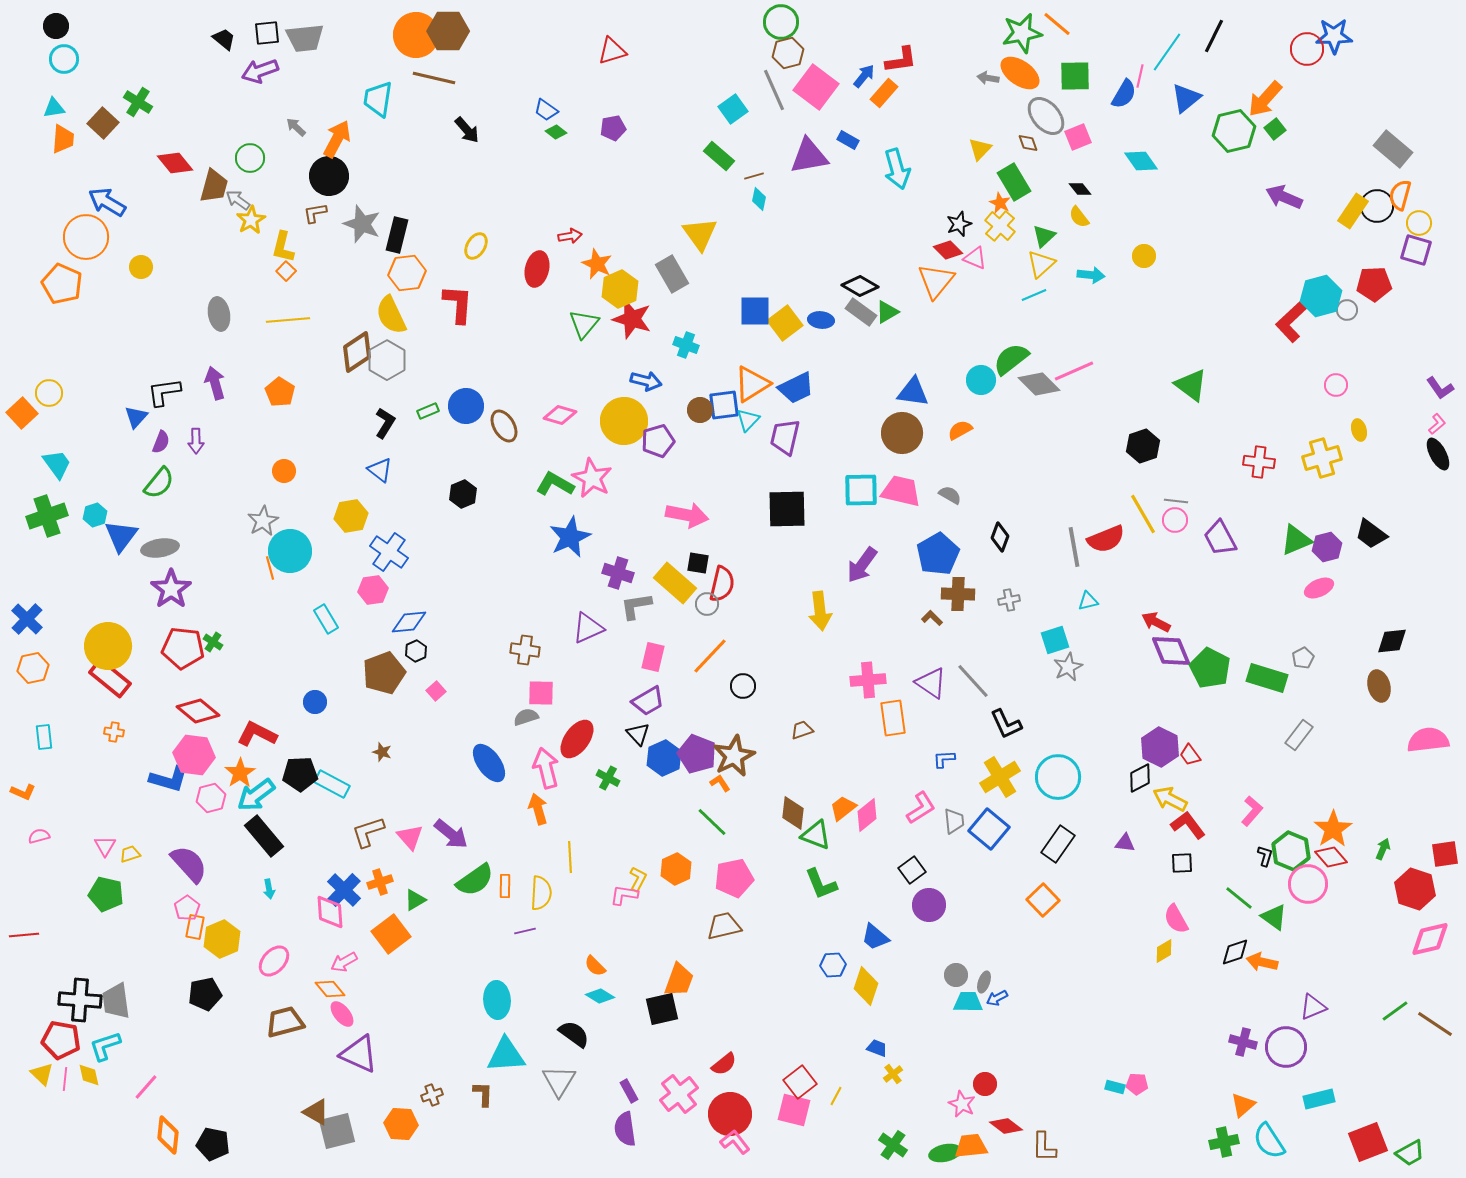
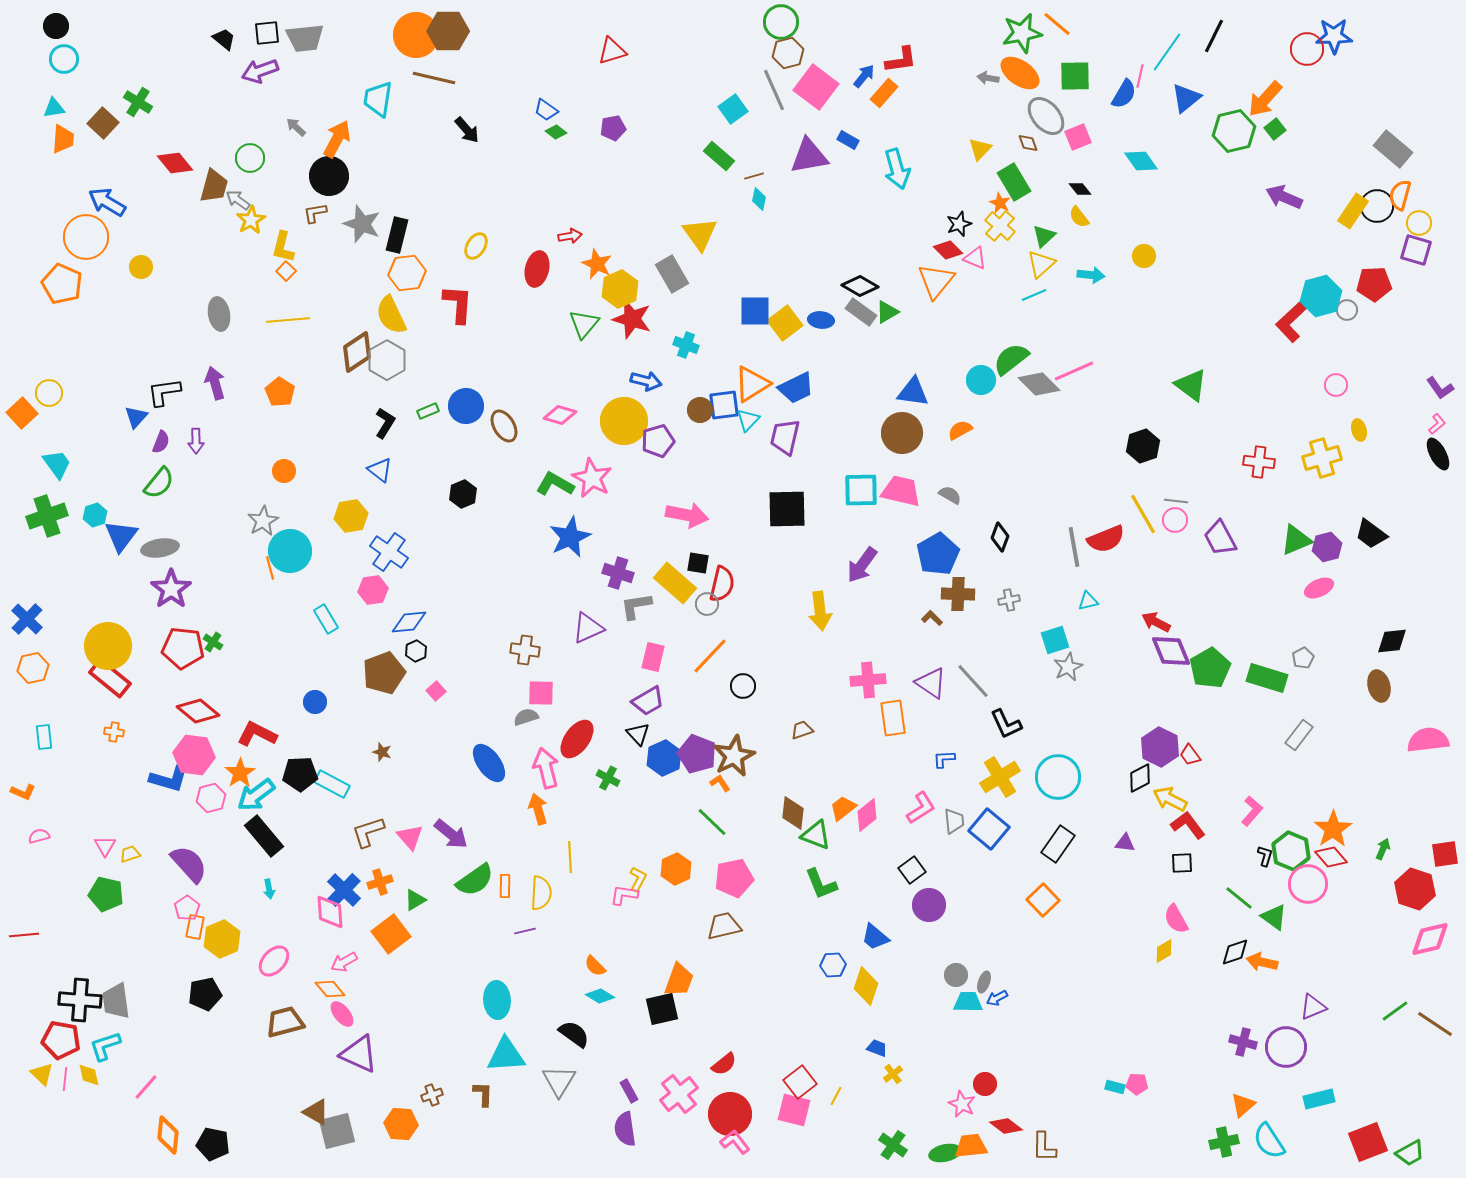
green pentagon at (1210, 668): rotated 15 degrees clockwise
